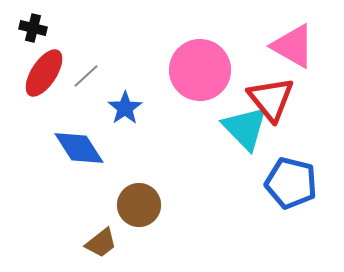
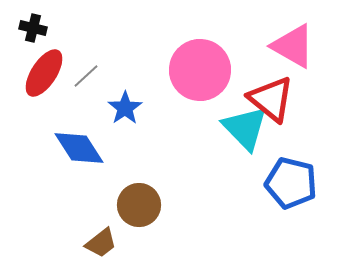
red triangle: rotated 12 degrees counterclockwise
